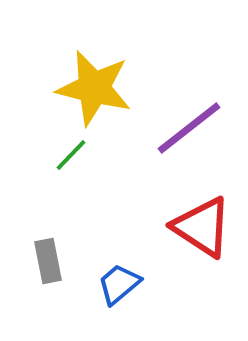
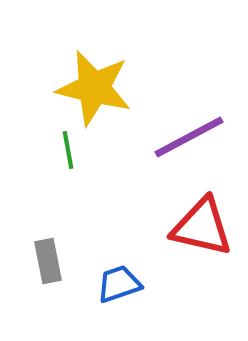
purple line: moved 9 px down; rotated 10 degrees clockwise
green line: moved 3 px left, 5 px up; rotated 54 degrees counterclockwise
red triangle: rotated 20 degrees counterclockwise
blue trapezoid: rotated 21 degrees clockwise
